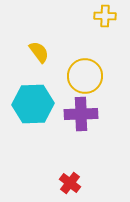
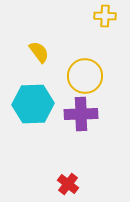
red cross: moved 2 px left, 1 px down
